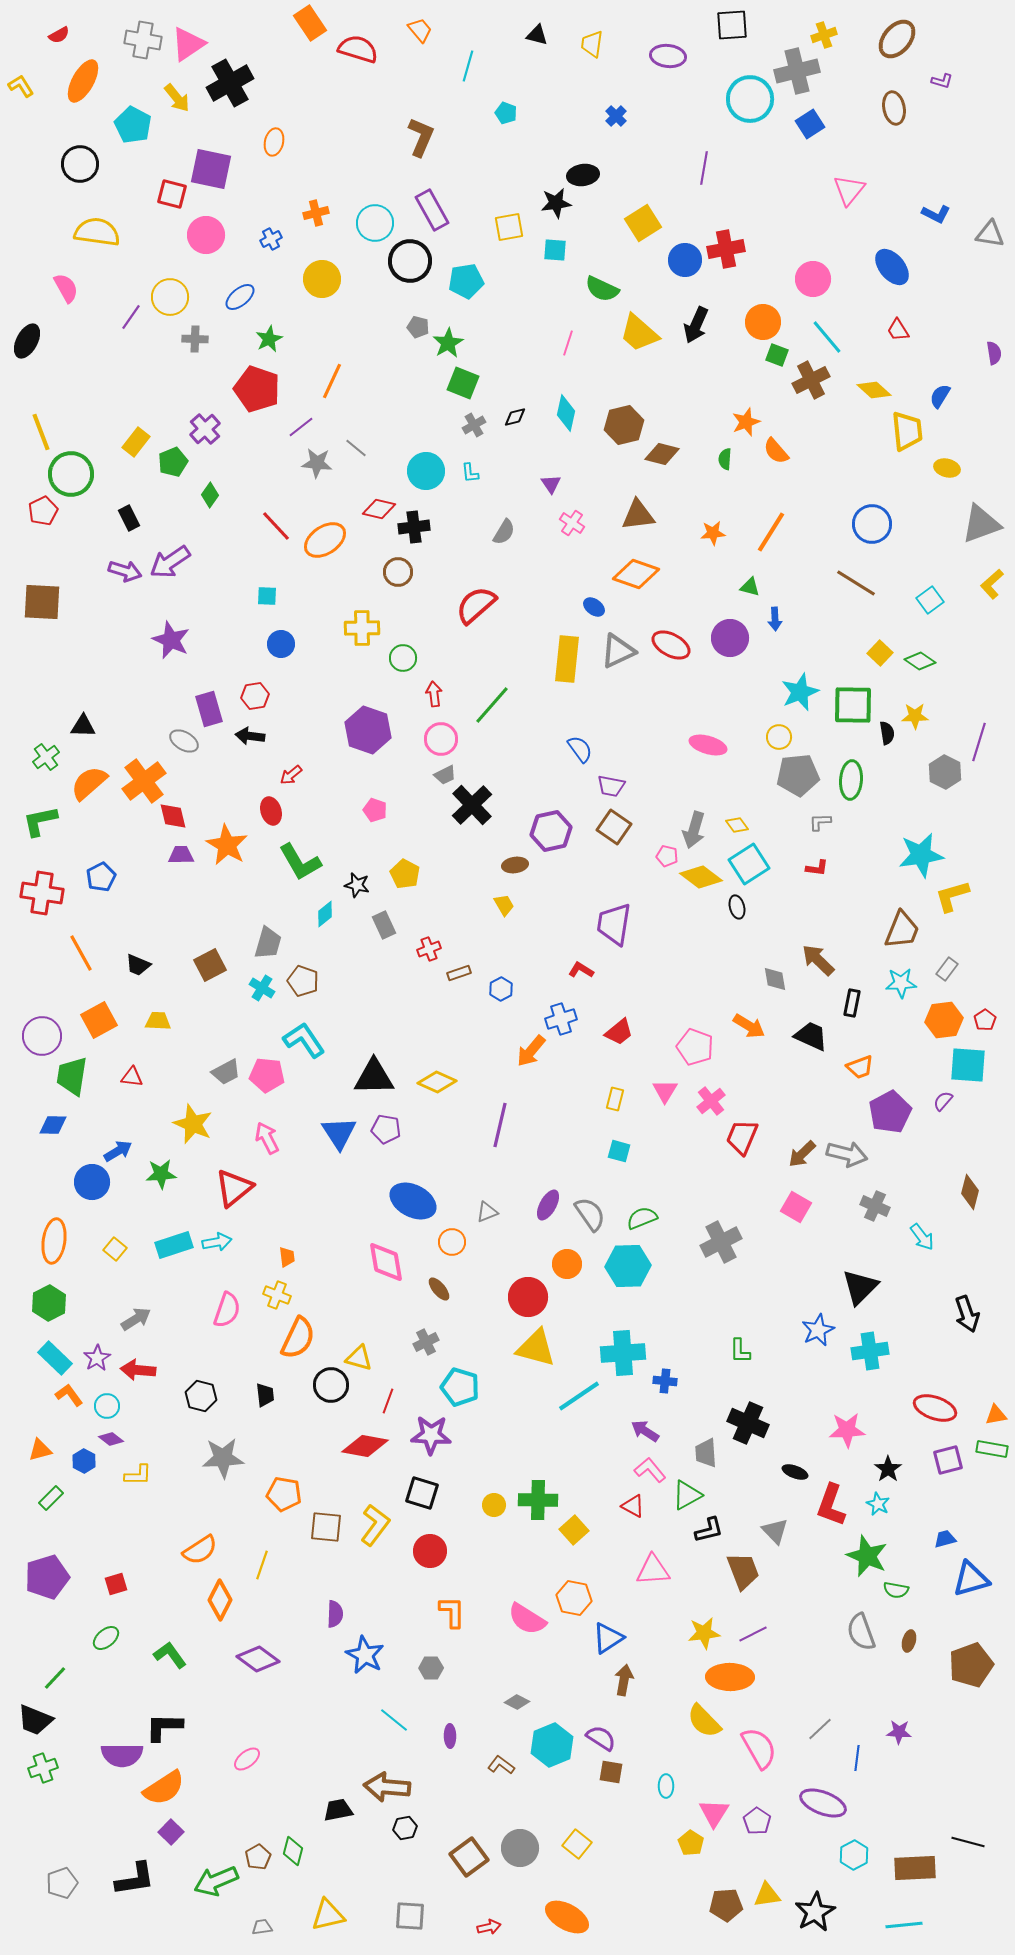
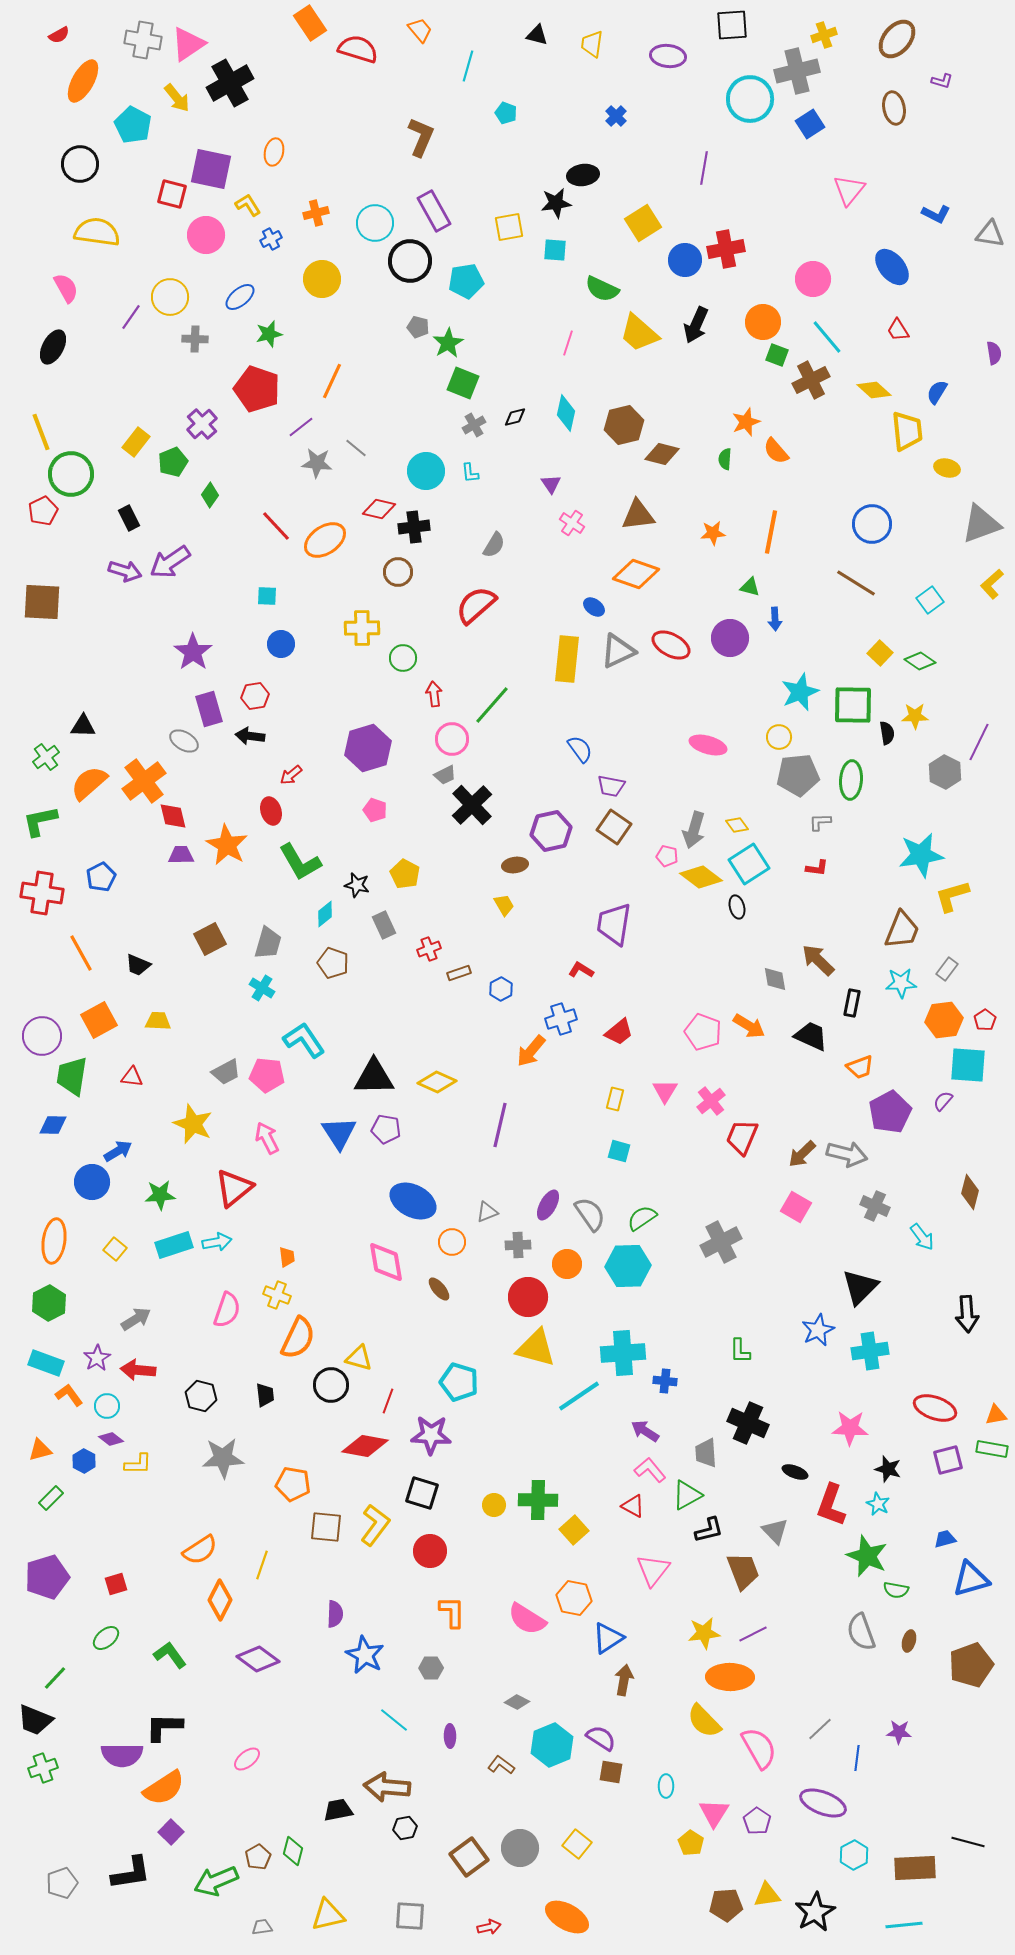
yellow L-shape at (21, 86): moved 227 px right, 119 px down
orange ellipse at (274, 142): moved 10 px down
purple rectangle at (432, 210): moved 2 px right, 1 px down
green star at (269, 339): moved 5 px up; rotated 12 degrees clockwise
black ellipse at (27, 341): moved 26 px right, 6 px down
blue semicircle at (940, 396): moved 3 px left, 4 px up
purple cross at (205, 429): moved 3 px left, 5 px up
gray semicircle at (504, 532): moved 10 px left, 13 px down
orange line at (771, 532): rotated 21 degrees counterclockwise
purple star at (171, 640): moved 22 px right, 12 px down; rotated 12 degrees clockwise
purple hexagon at (368, 730): moved 18 px down; rotated 24 degrees clockwise
pink circle at (441, 739): moved 11 px right
purple line at (979, 742): rotated 9 degrees clockwise
brown square at (210, 965): moved 26 px up
brown pentagon at (303, 981): moved 30 px right, 18 px up
pink pentagon at (695, 1047): moved 8 px right, 15 px up
green star at (161, 1174): moved 1 px left, 21 px down
green semicircle at (642, 1218): rotated 12 degrees counterclockwise
black arrow at (967, 1314): rotated 15 degrees clockwise
gray cross at (426, 1342): moved 92 px right, 97 px up; rotated 25 degrees clockwise
cyan rectangle at (55, 1358): moved 9 px left, 5 px down; rotated 24 degrees counterclockwise
cyan pentagon at (460, 1387): moved 1 px left, 5 px up
pink star at (847, 1430): moved 3 px right, 2 px up; rotated 6 degrees clockwise
black star at (888, 1469): rotated 20 degrees counterclockwise
yellow L-shape at (138, 1475): moved 11 px up
orange pentagon at (284, 1494): moved 9 px right, 10 px up
pink triangle at (653, 1570): rotated 48 degrees counterclockwise
black L-shape at (135, 1879): moved 4 px left, 6 px up
